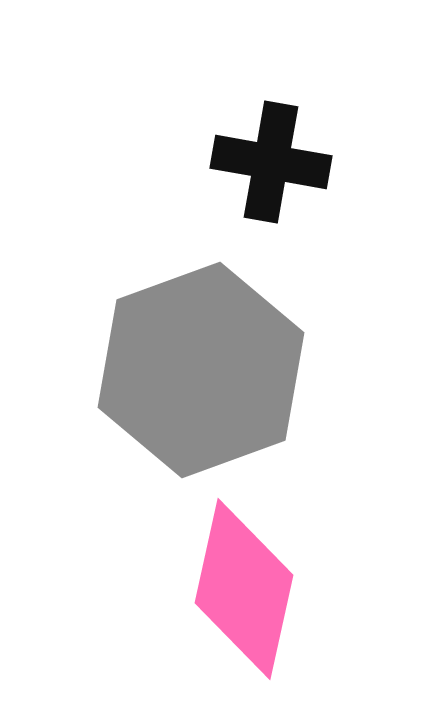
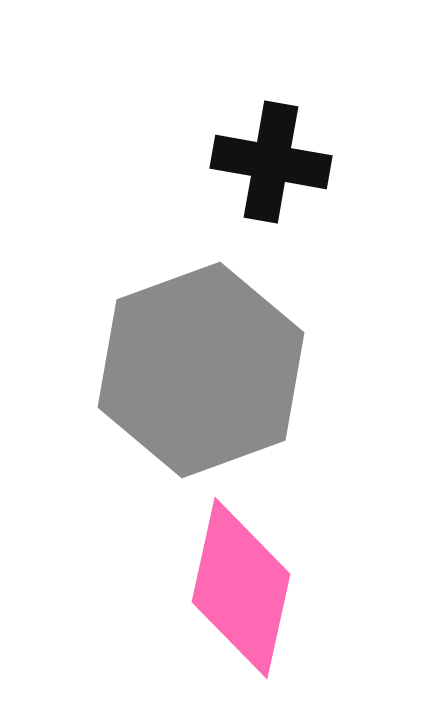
pink diamond: moved 3 px left, 1 px up
